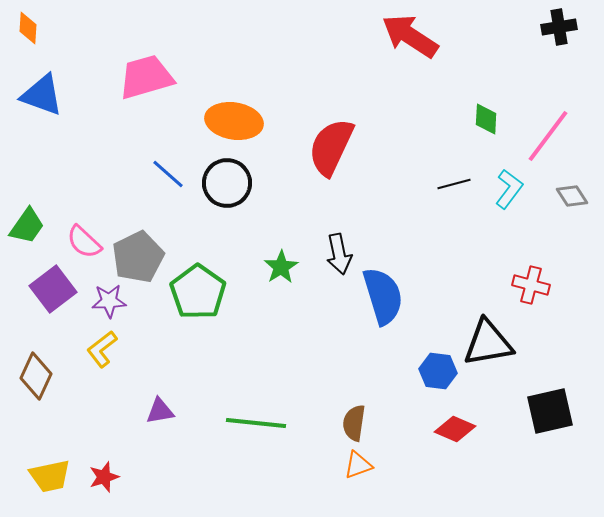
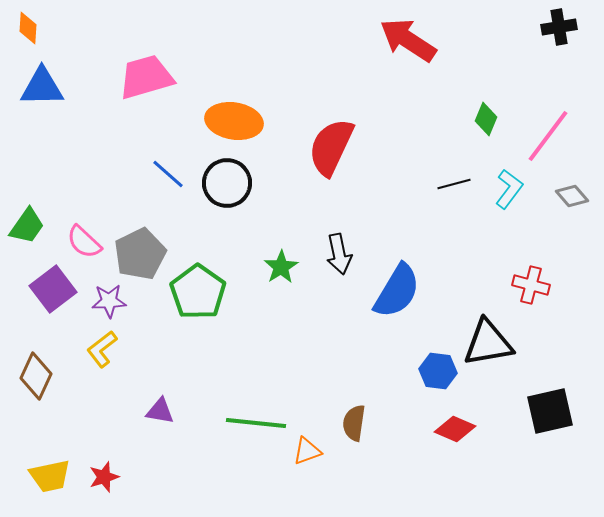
red arrow: moved 2 px left, 4 px down
blue triangle: moved 8 px up; rotated 21 degrees counterclockwise
green diamond: rotated 20 degrees clockwise
gray diamond: rotated 8 degrees counterclockwise
gray pentagon: moved 2 px right, 3 px up
blue semicircle: moved 14 px right, 5 px up; rotated 48 degrees clockwise
purple triangle: rotated 20 degrees clockwise
orange triangle: moved 51 px left, 14 px up
